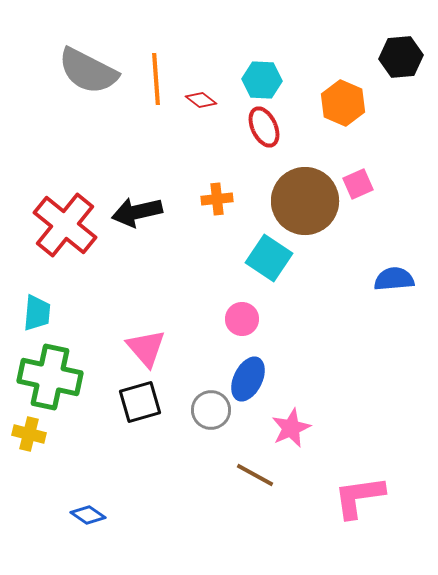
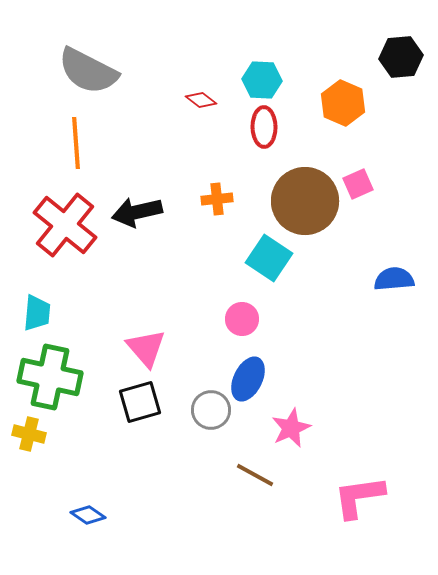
orange line: moved 80 px left, 64 px down
red ellipse: rotated 24 degrees clockwise
